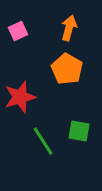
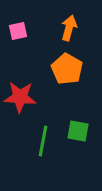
pink square: rotated 12 degrees clockwise
red star: rotated 20 degrees clockwise
green square: moved 1 px left
green line: rotated 44 degrees clockwise
